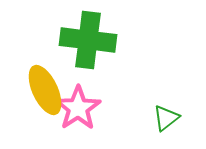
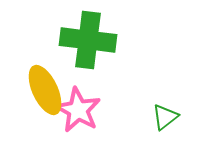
pink star: moved 2 px down; rotated 9 degrees counterclockwise
green triangle: moved 1 px left, 1 px up
